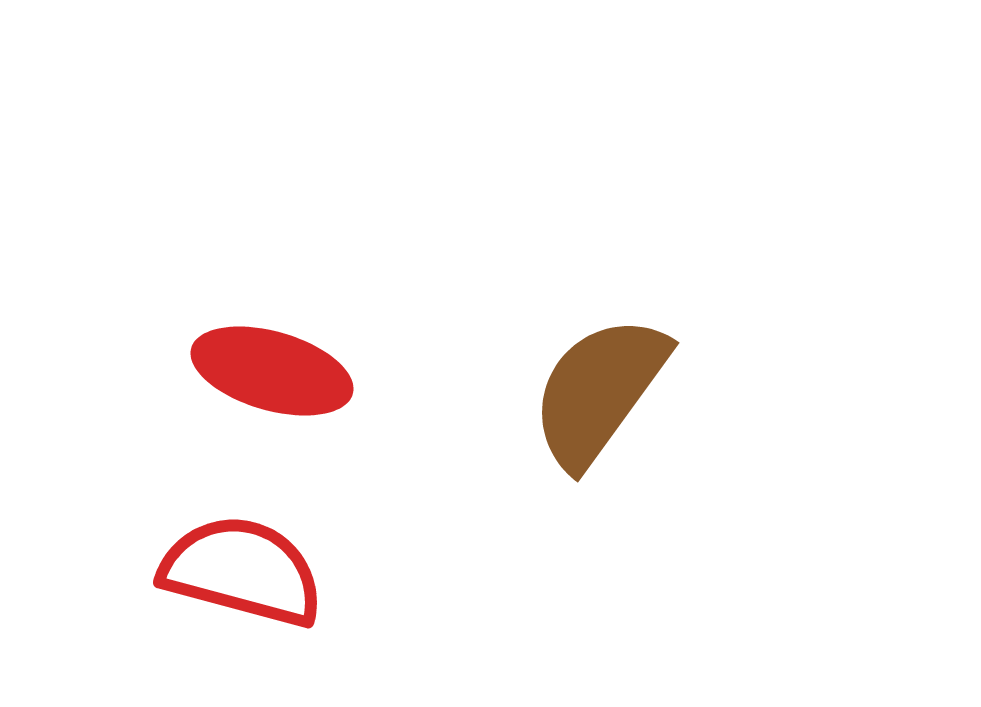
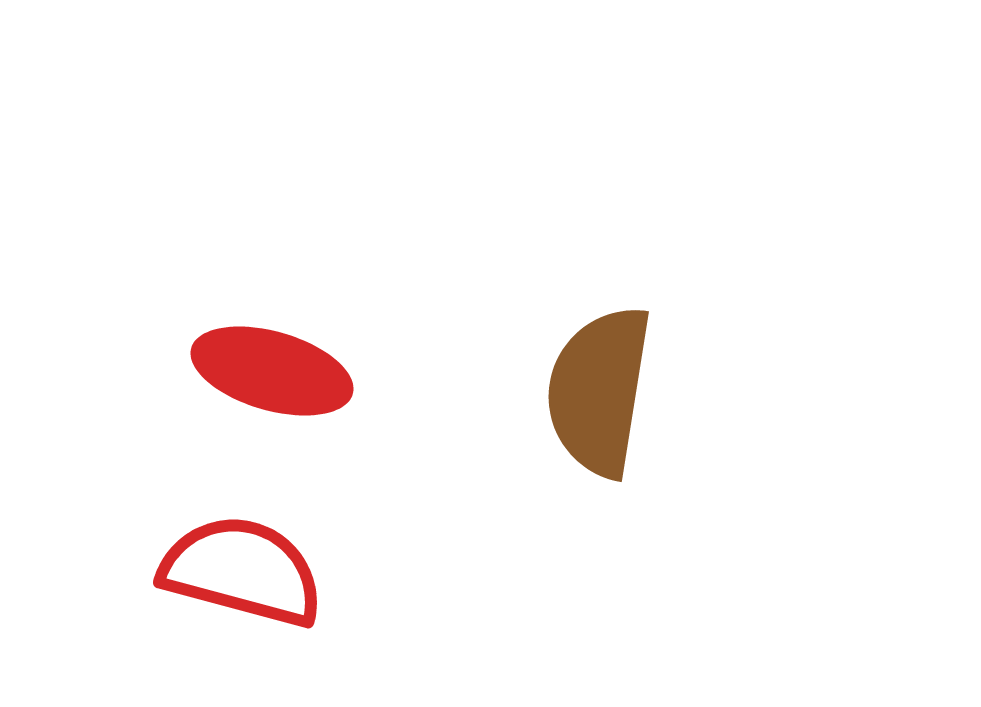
brown semicircle: rotated 27 degrees counterclockwise
